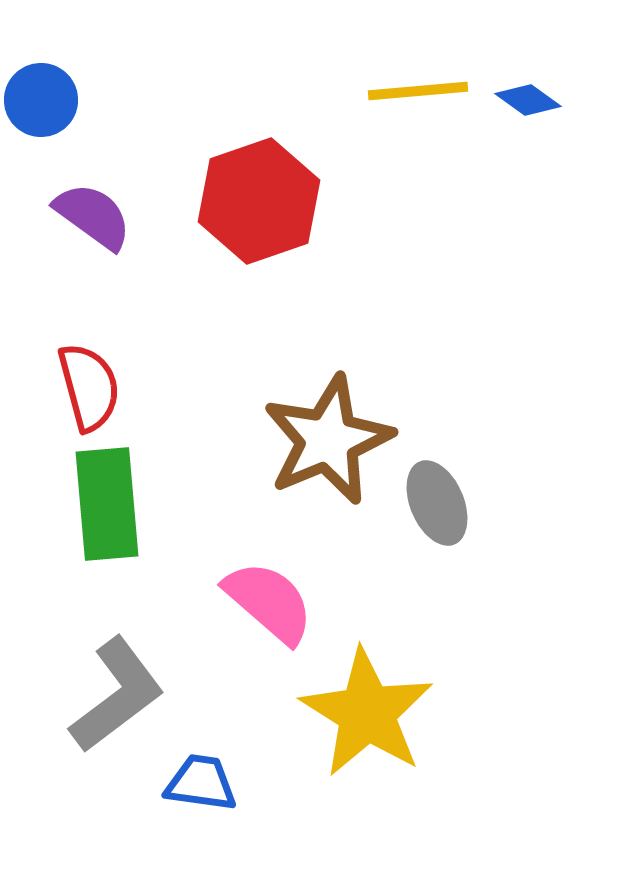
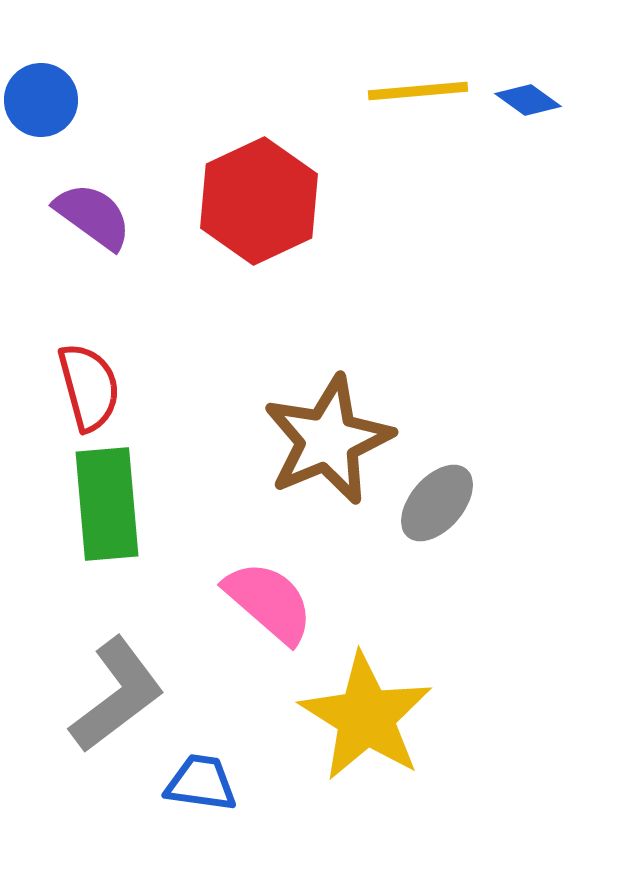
red hexagon: rotated 6 degrees counterclockwise
gray ellipse: rotated 64 degrees clockwise
yellow star: moved 1 px left, 4 px down
